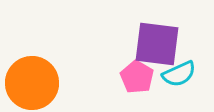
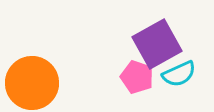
purple square: rotated 36 degrees counterclockwise
pink pentagon: rotated 12 degrees counterclockwise
